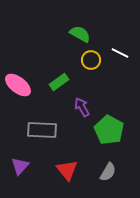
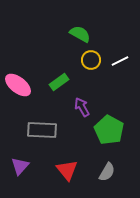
white line: moved 8 px down; rotated 54 degrees counterclockwise
gray semicircle: moved 1 px left
